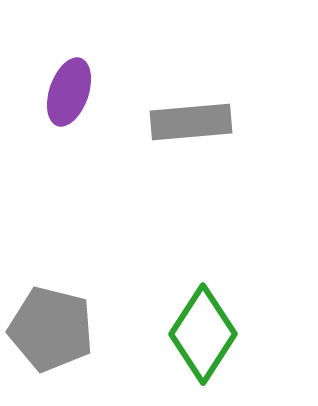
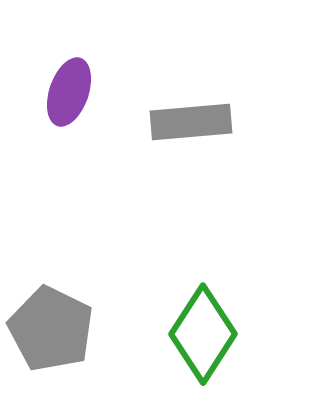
gray pentagon: rotated 12 degrees clockwise
